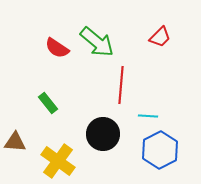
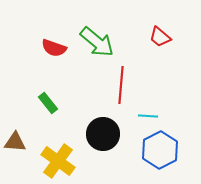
red trapezoid: rotated 85 degrees clockwise
red semicircle: moved 3 px left; rotated 15 degrees counterclockwise
